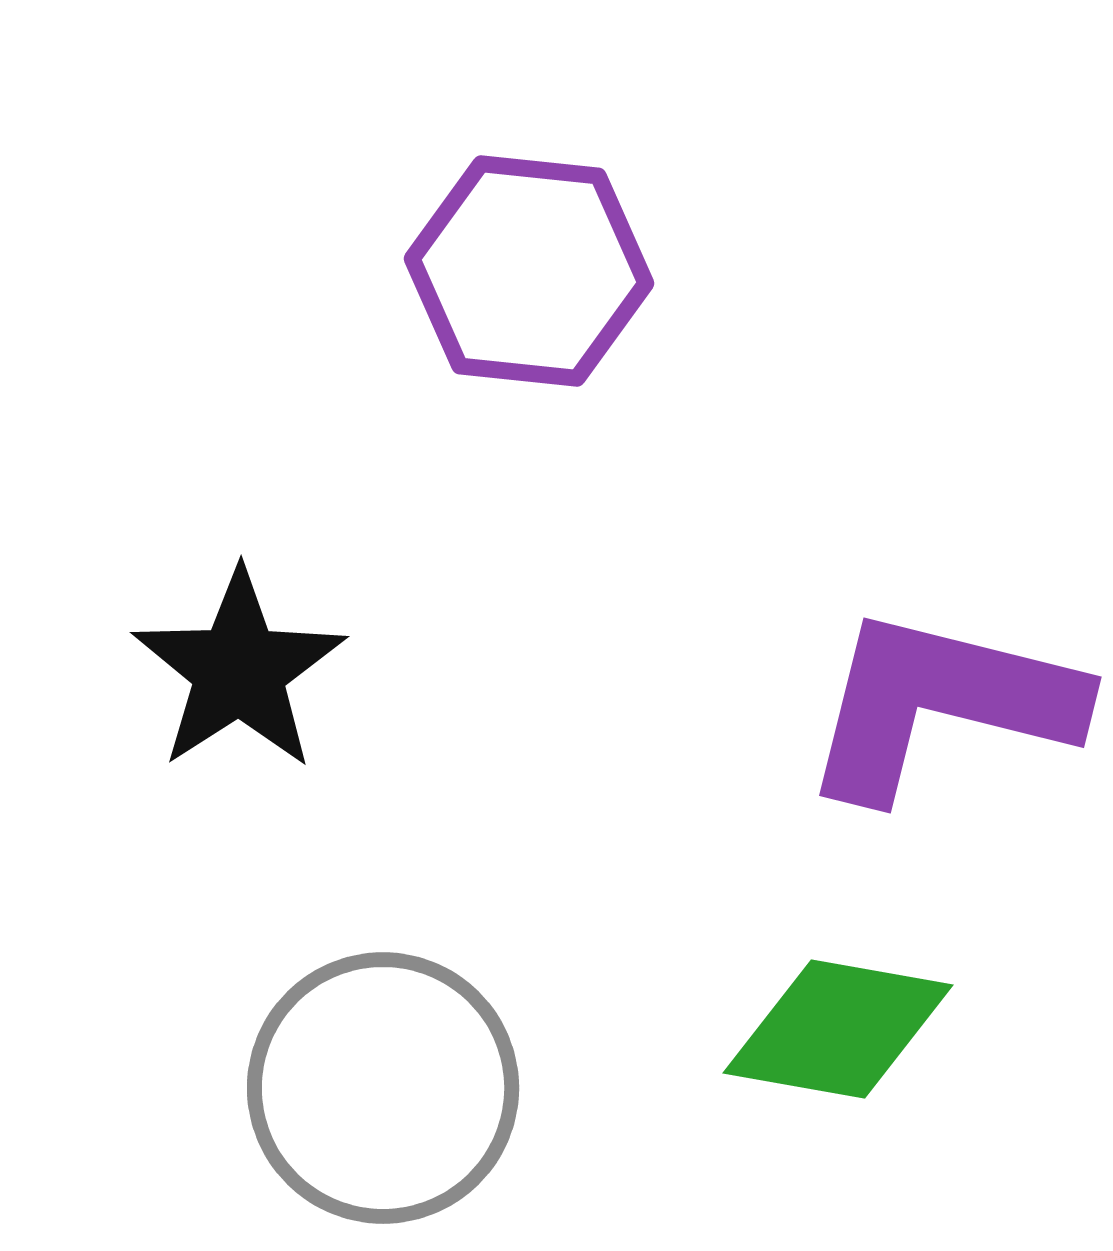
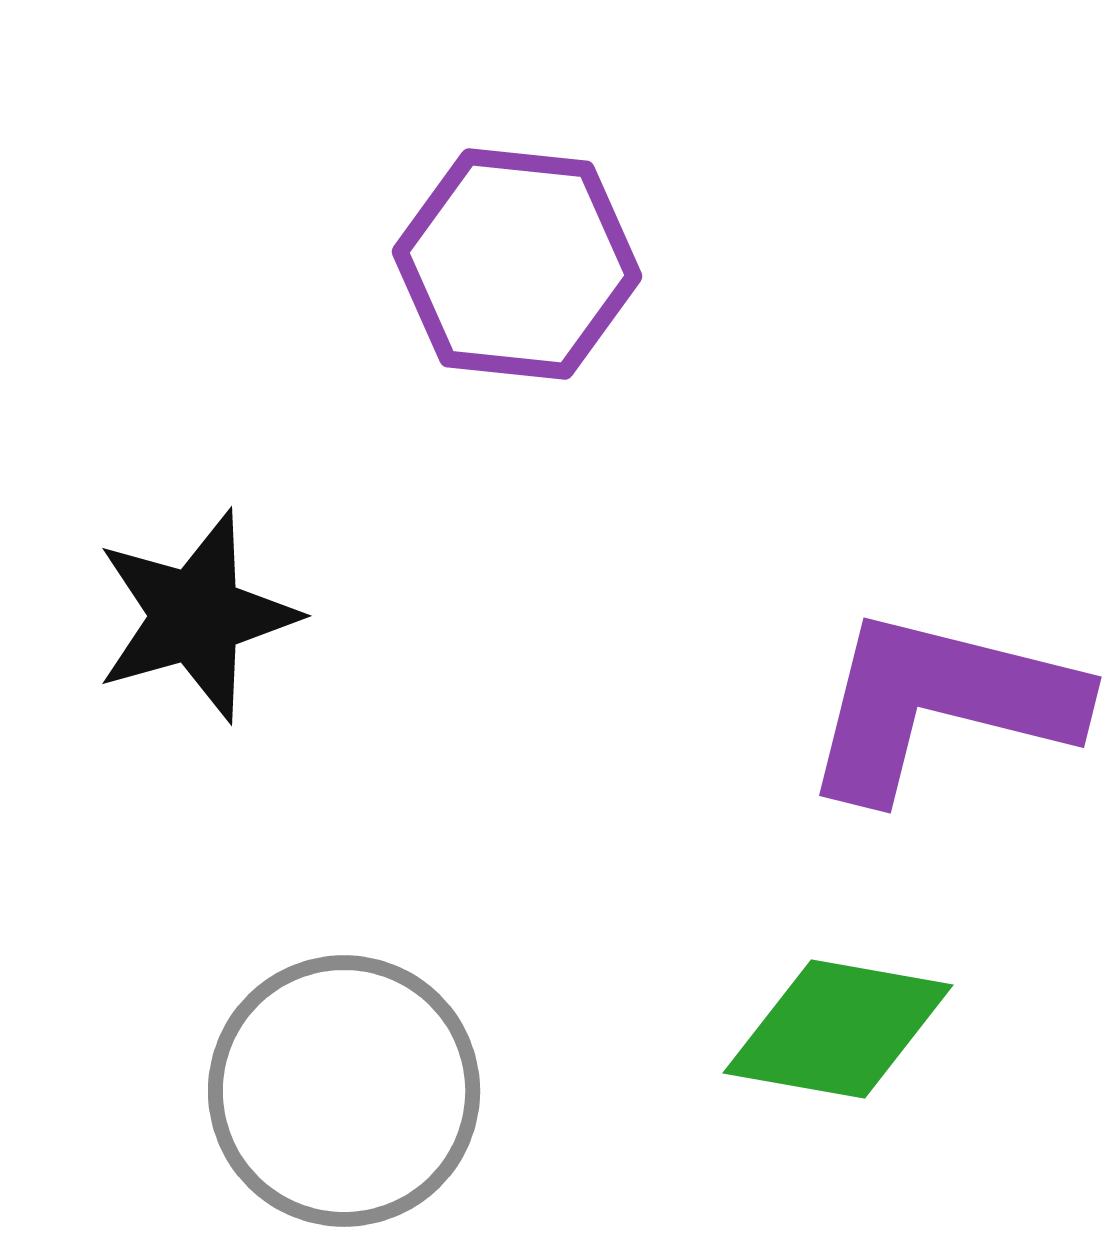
purple hexagon: moved 12 px left, 7 px up
black star: moved 43 px left, 54 px up; rotated 17 degrees clockwise
gray circle: moved 39 px left, 3 px down
